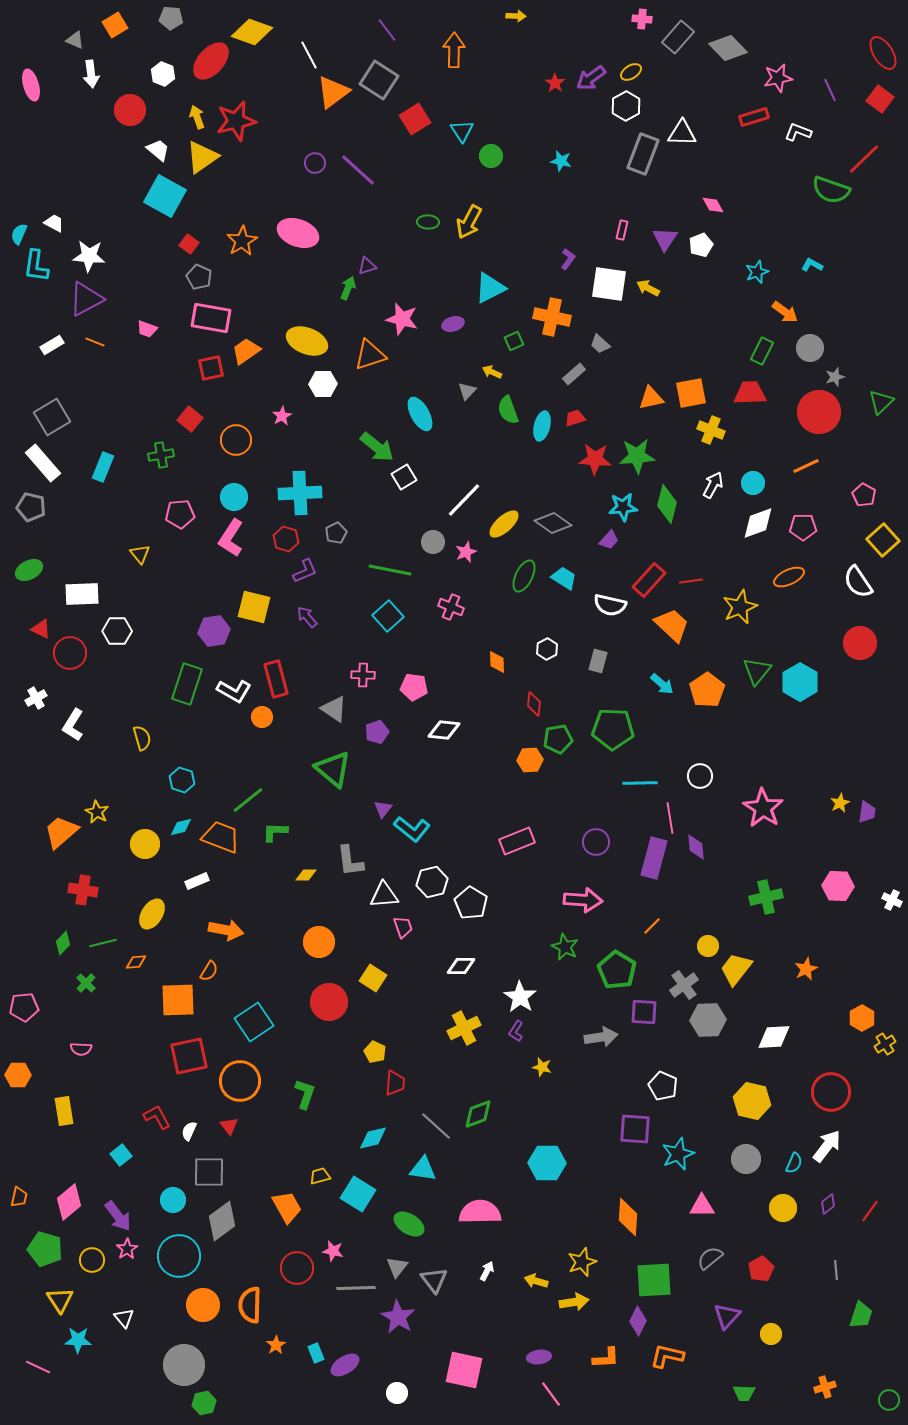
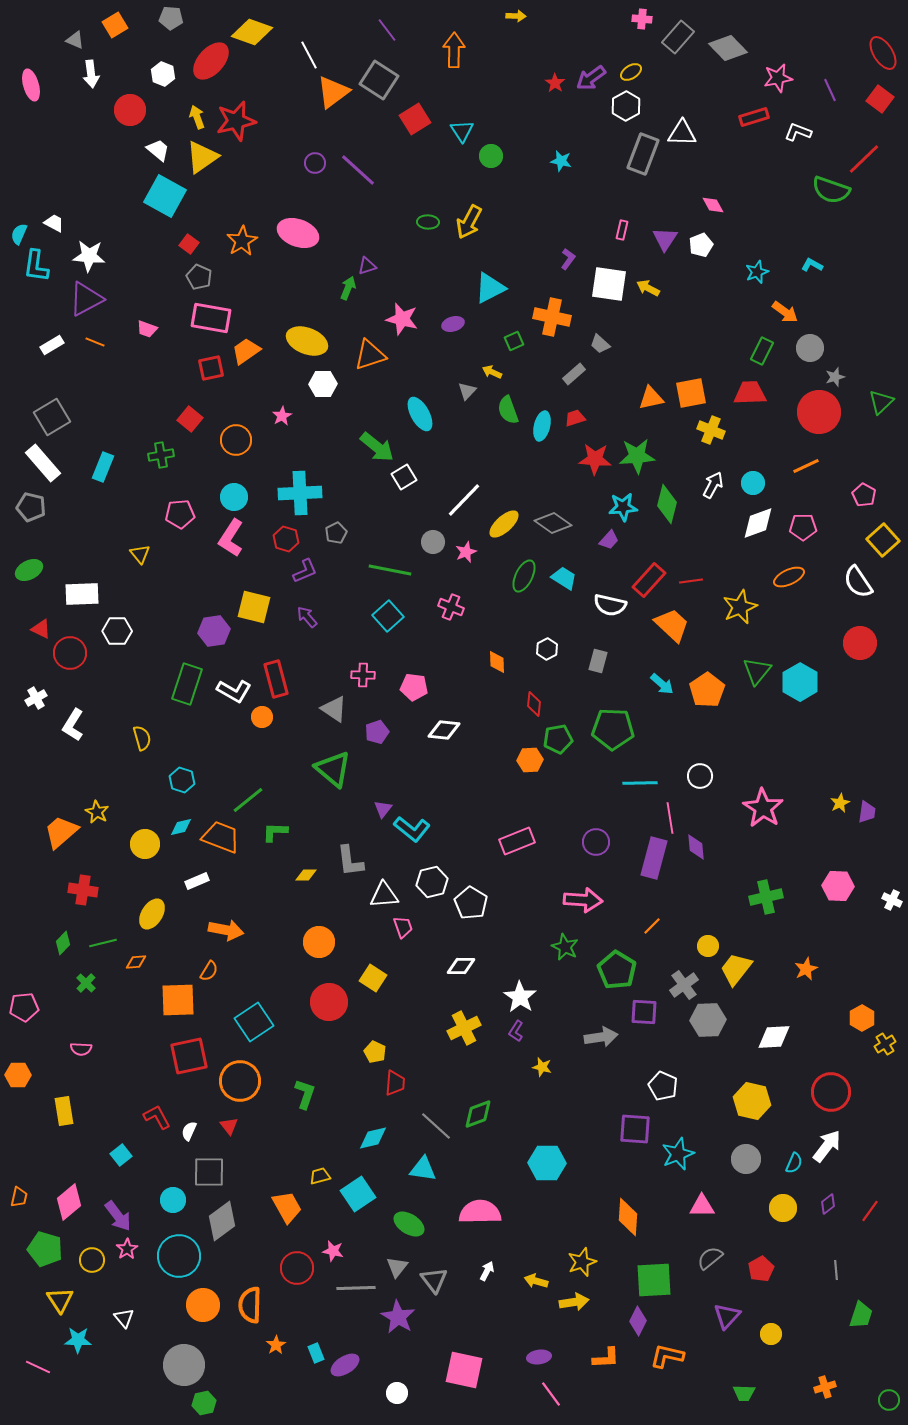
cyan square at (358, 1194): rotated 24 degrees clockwise
